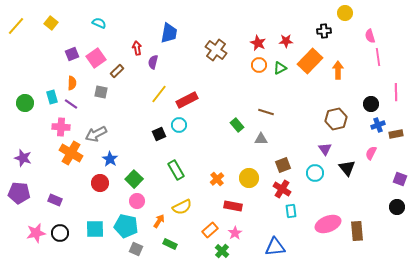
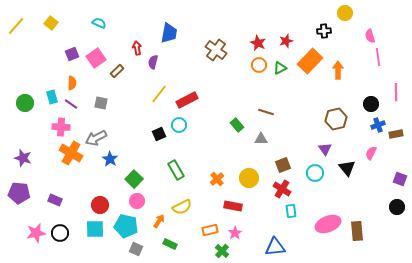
red star at (286, 41): rotated 16 degrees counterclockwise
gray square at (101, 92): moved 11 px down
gray arrow at (96, 134): moved 4 px down
red circle at (100, 183): moved 22 px down
orange rectangle at (210, 230): rotated 28 degrees clockwise
